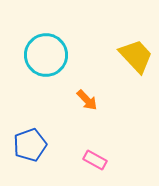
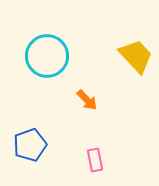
cyan circle: moved 1 px right, 1 px down
pink rectangle: rotated 50 degrees clockwise
